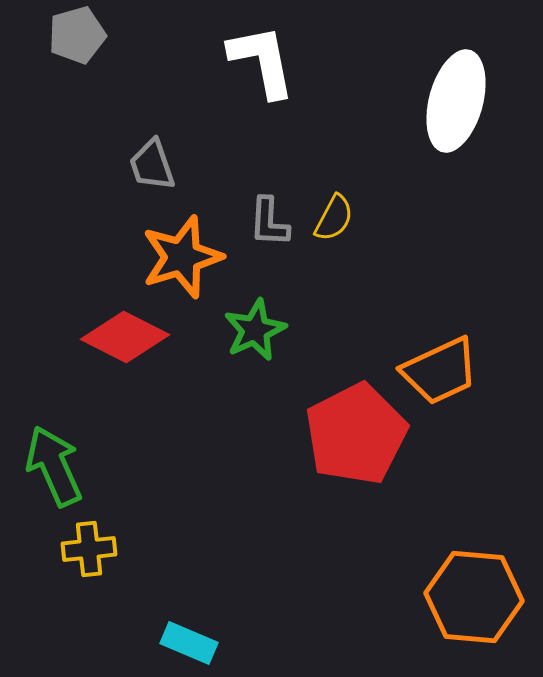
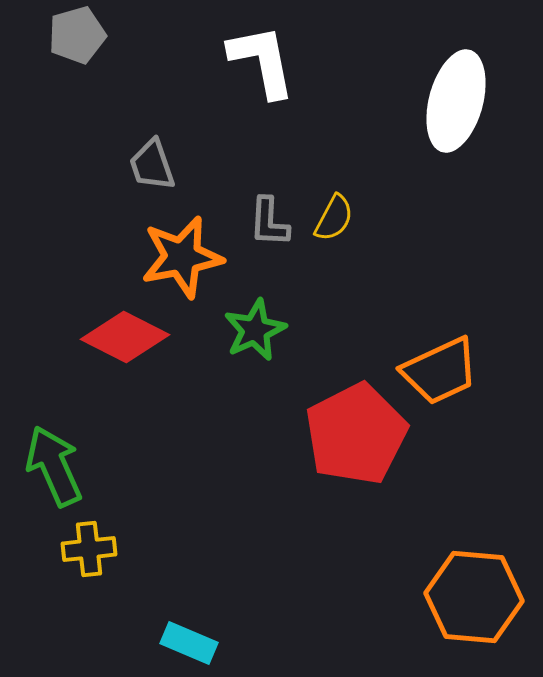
orange star: rotated 6 degrees clockwise
